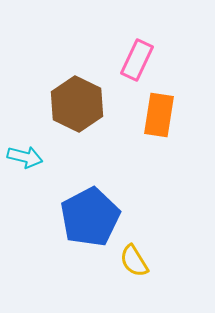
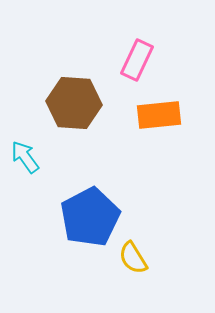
brown hexagon: moved 3 px left, 1 px up; rotated 22 degrees counterclockwise
orange rectangle: rotated 75 degrees clockwise
cyan arrow: rotated 140 degrees counterclockwise
yellow semicircle: moved 1 px left, 3 px up
